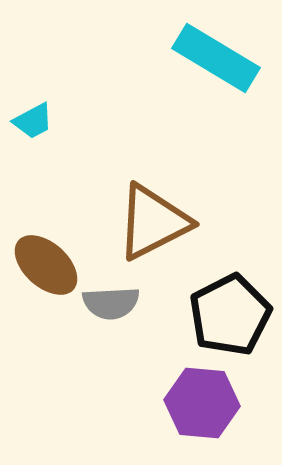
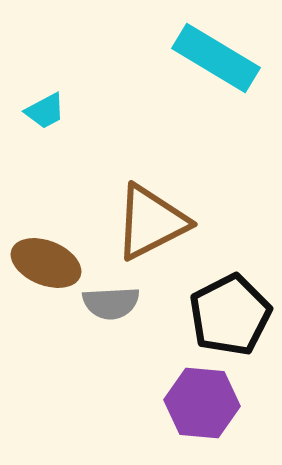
cyan trapezoid: moved 12 px right, 10 px up
brown triangle: moved 2 px left
brown ellipse: moved 2 px up; rotated 20 degrees counterclockwise
